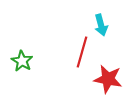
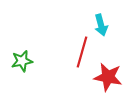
green star: rotated 30 degrees clockwise
red star: moved 2 px up
